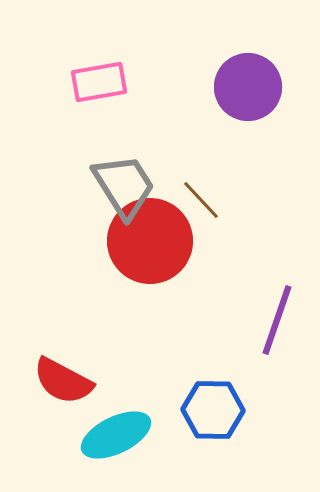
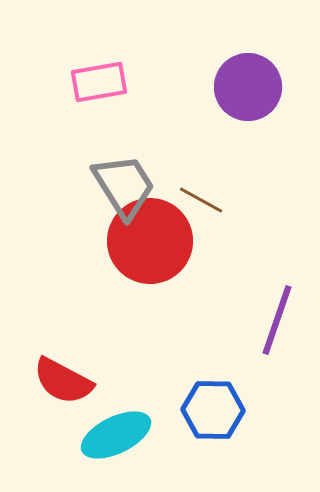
brown line: rotated 18 degrees counterclockwise
